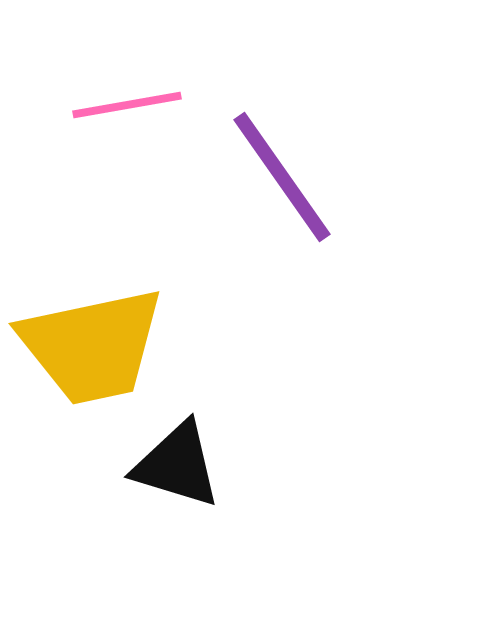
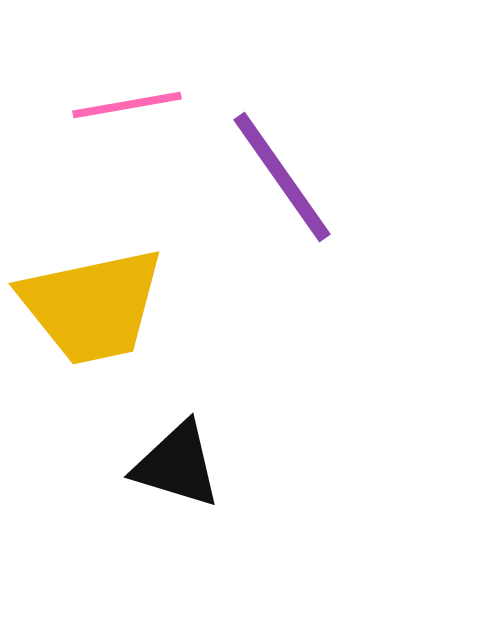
yellow trapezoid: moved 40 px up
